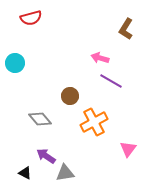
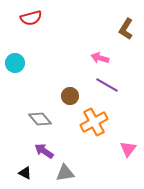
purple line: moved 4 px left, 4 px down
purple arrow: moved 2 px left, 5 px up
